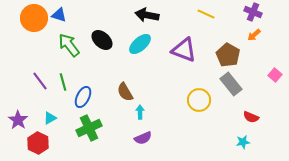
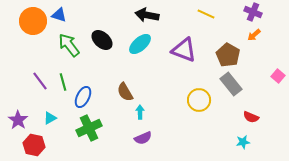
orange circle: moved 1 px left, 3 px down
pink square: moved 3 px right, 1 px down
red hexagon: moved 4 px left, 2 px down; rotated 15 degrees counterclockwise
